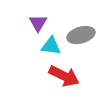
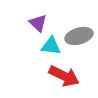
purple triangle: rotated 18 degrees counterclockwise
gray ellipse: moved 2 px left, 1 px down
